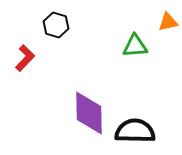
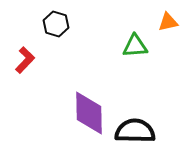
black hexagon: moved 1 px up
red L-shape: moved 2 px down
